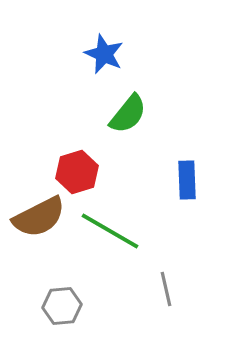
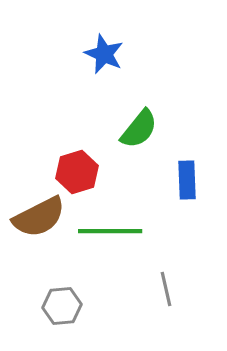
green semicircle: moved 11 px right, 15 px down
green line: rotated 30 degrees counterclockwise
